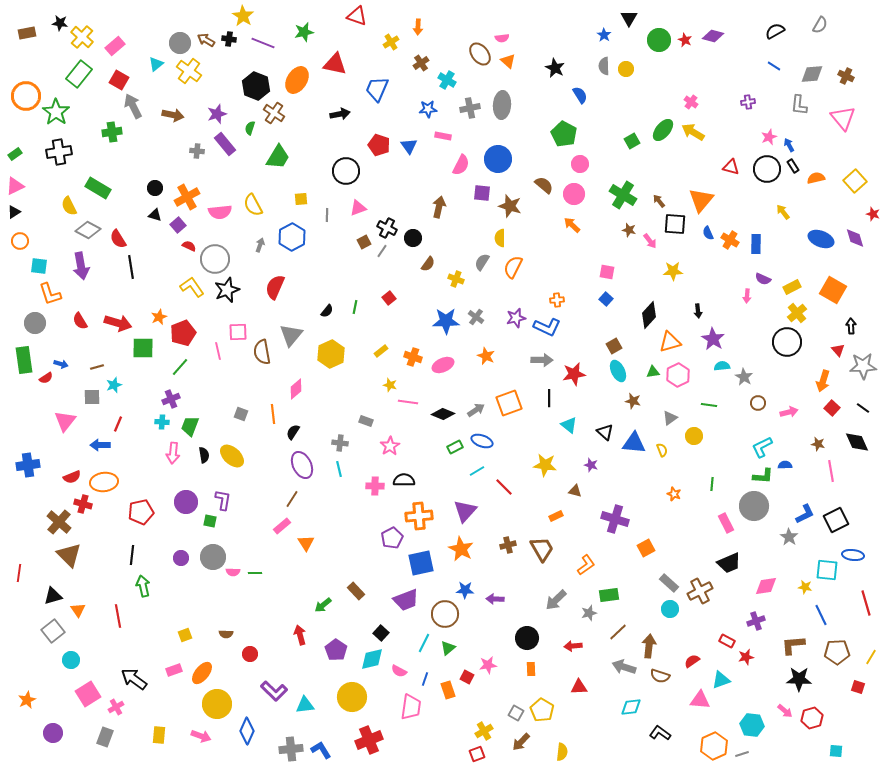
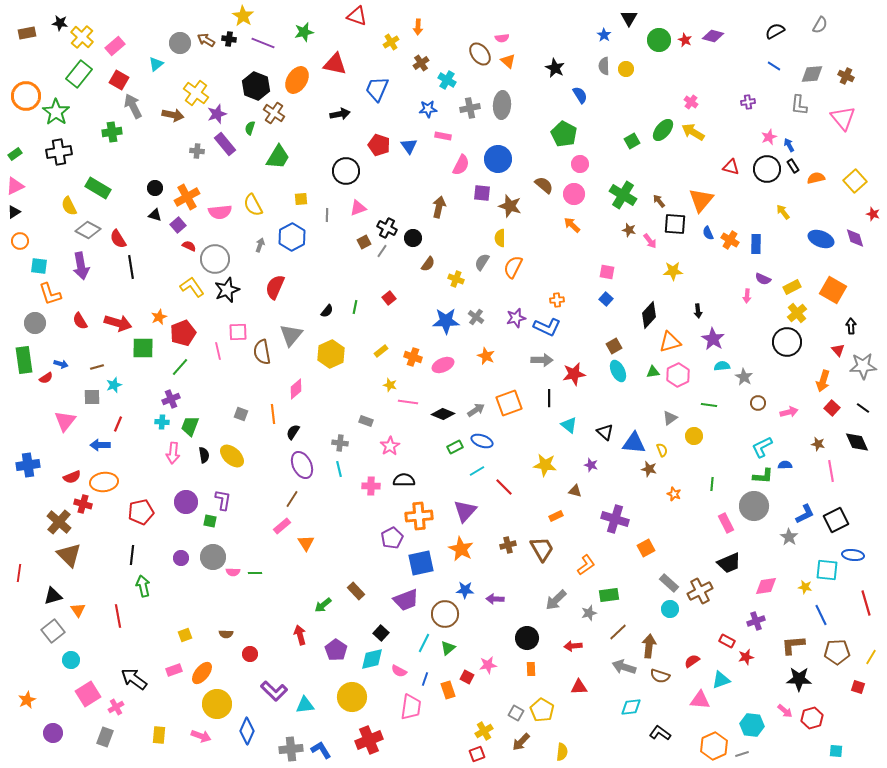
yellow cross at (189, 71): moved 7 px right, 22 px down
brown star at (633, 401): moved 16 px right, 68 px down
pink cross at (375, 486): moved 4 px left
